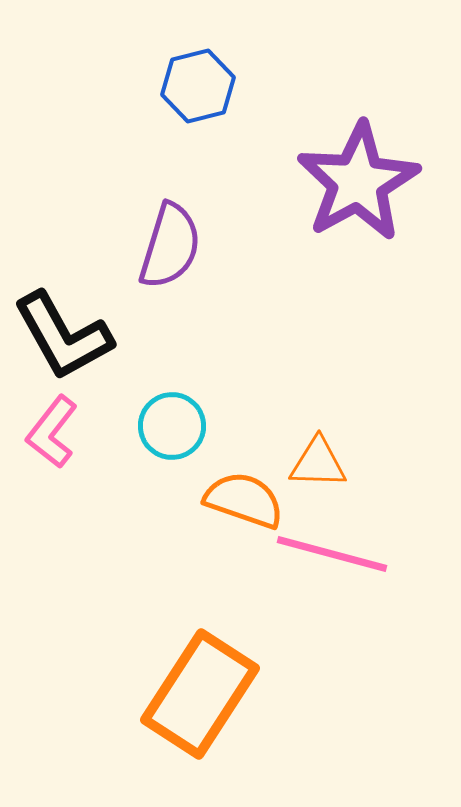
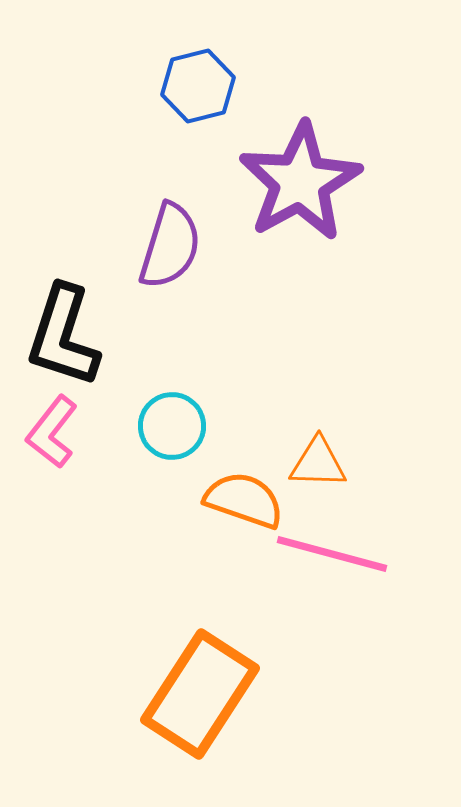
purple star: moved 58 px left
black L-shape: rotated 47 degrees clockwise
